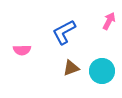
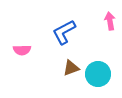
pink arrow: moved 1 px right; rotated 36 degrees counterclockwise
cyan circle: moved 4 px left, 3 px down
